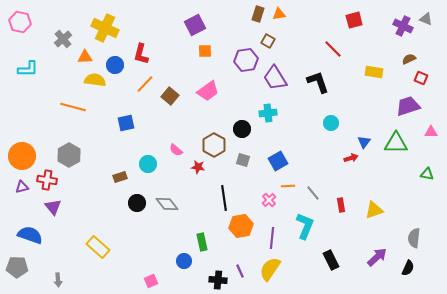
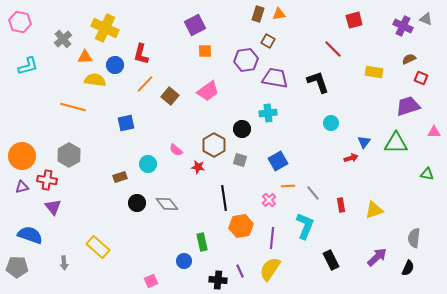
cyan L-shape at (28, 69): moved 3 px up; rotated 15 degrees counterclockwise
purple trapezoid at (275, 78): rotated 132 degrees clockwise
pink triangle at (431, 132): moved 3 px right
gray square at (243, 160): moved 3 px left
gray arrow at (58, 280): moved 6 px right, 17 px up
